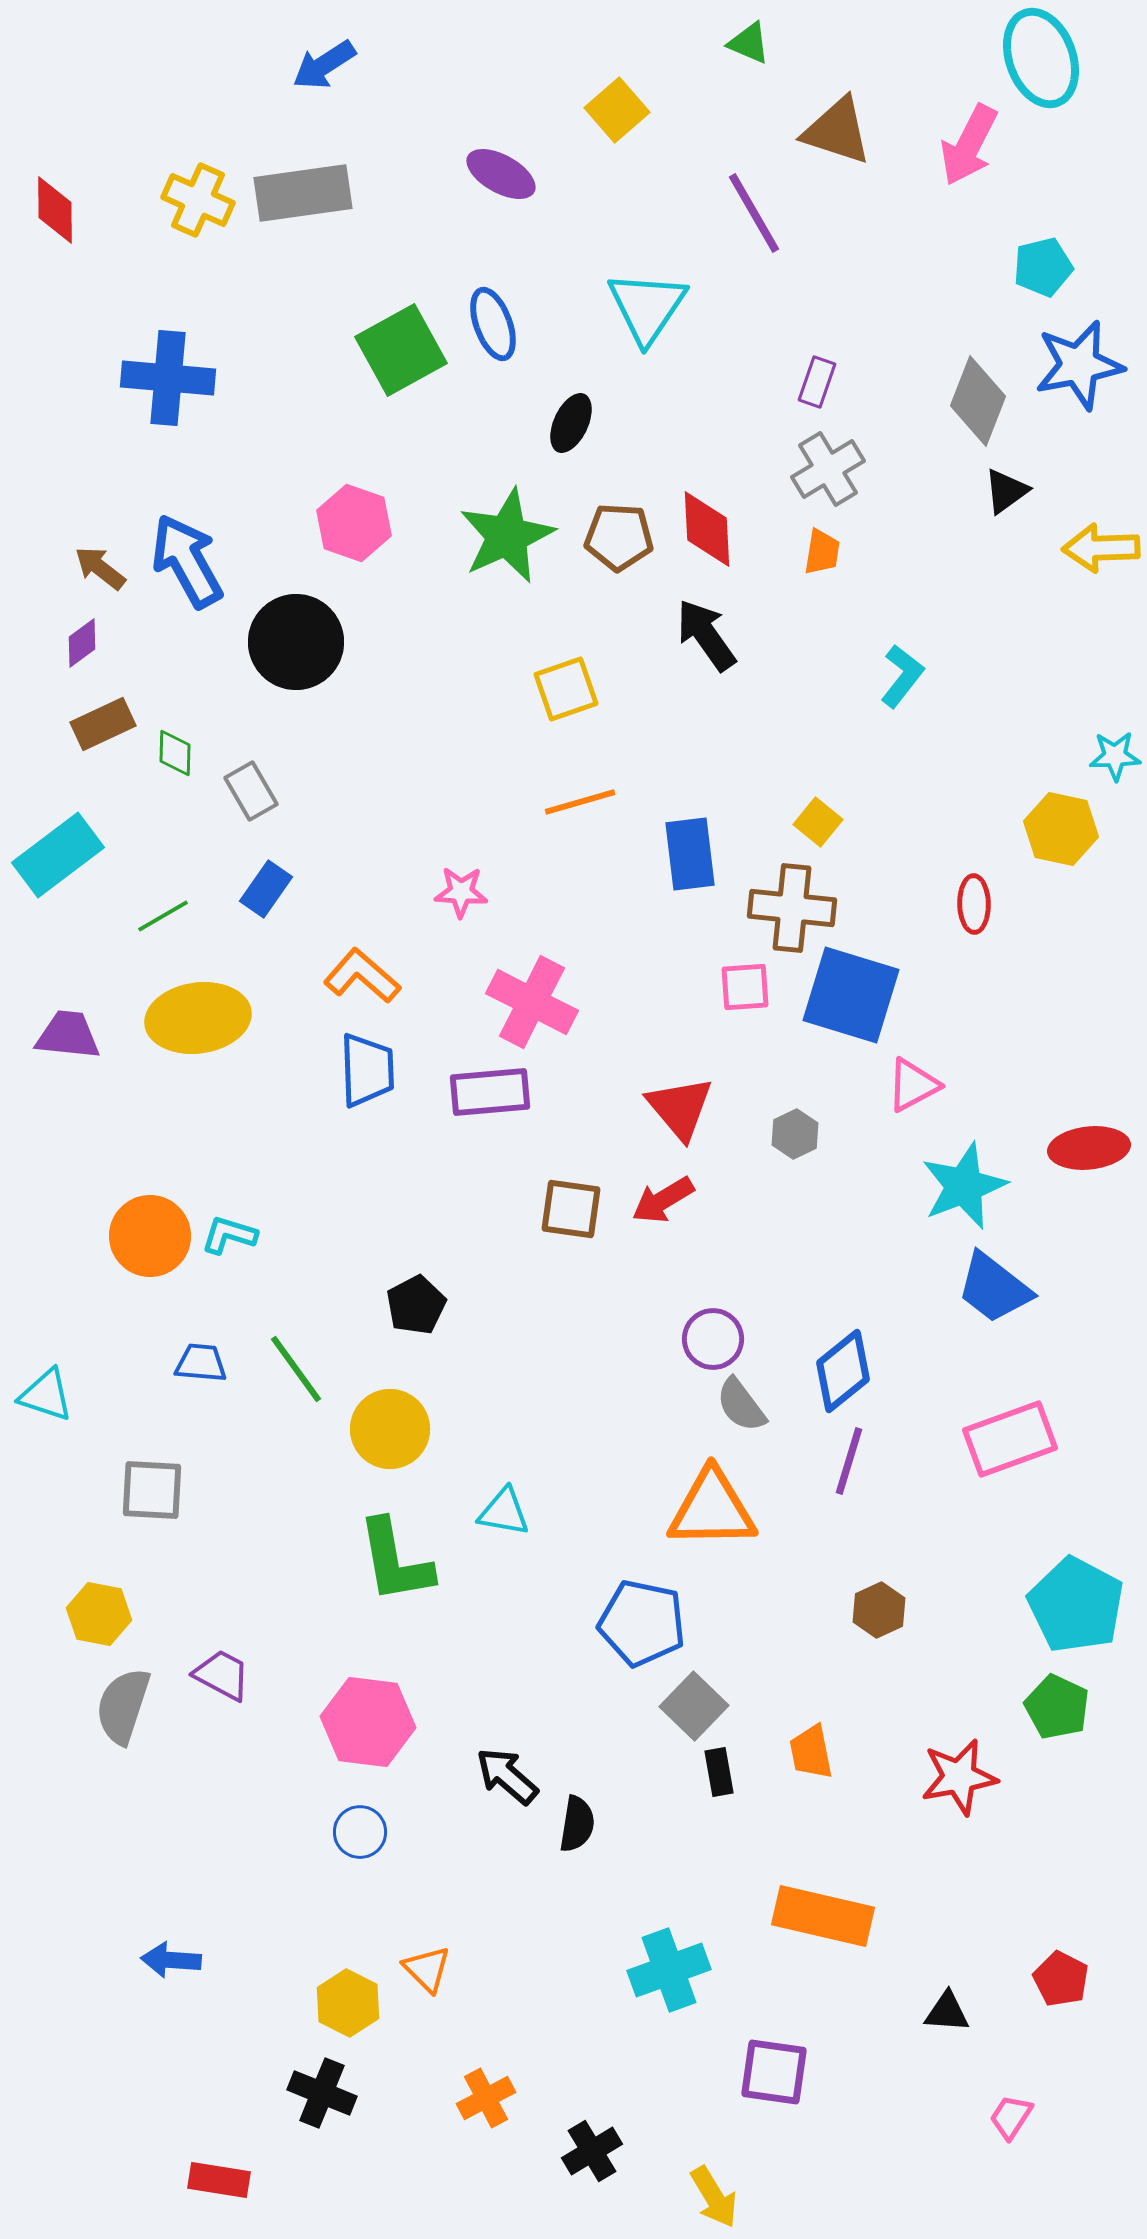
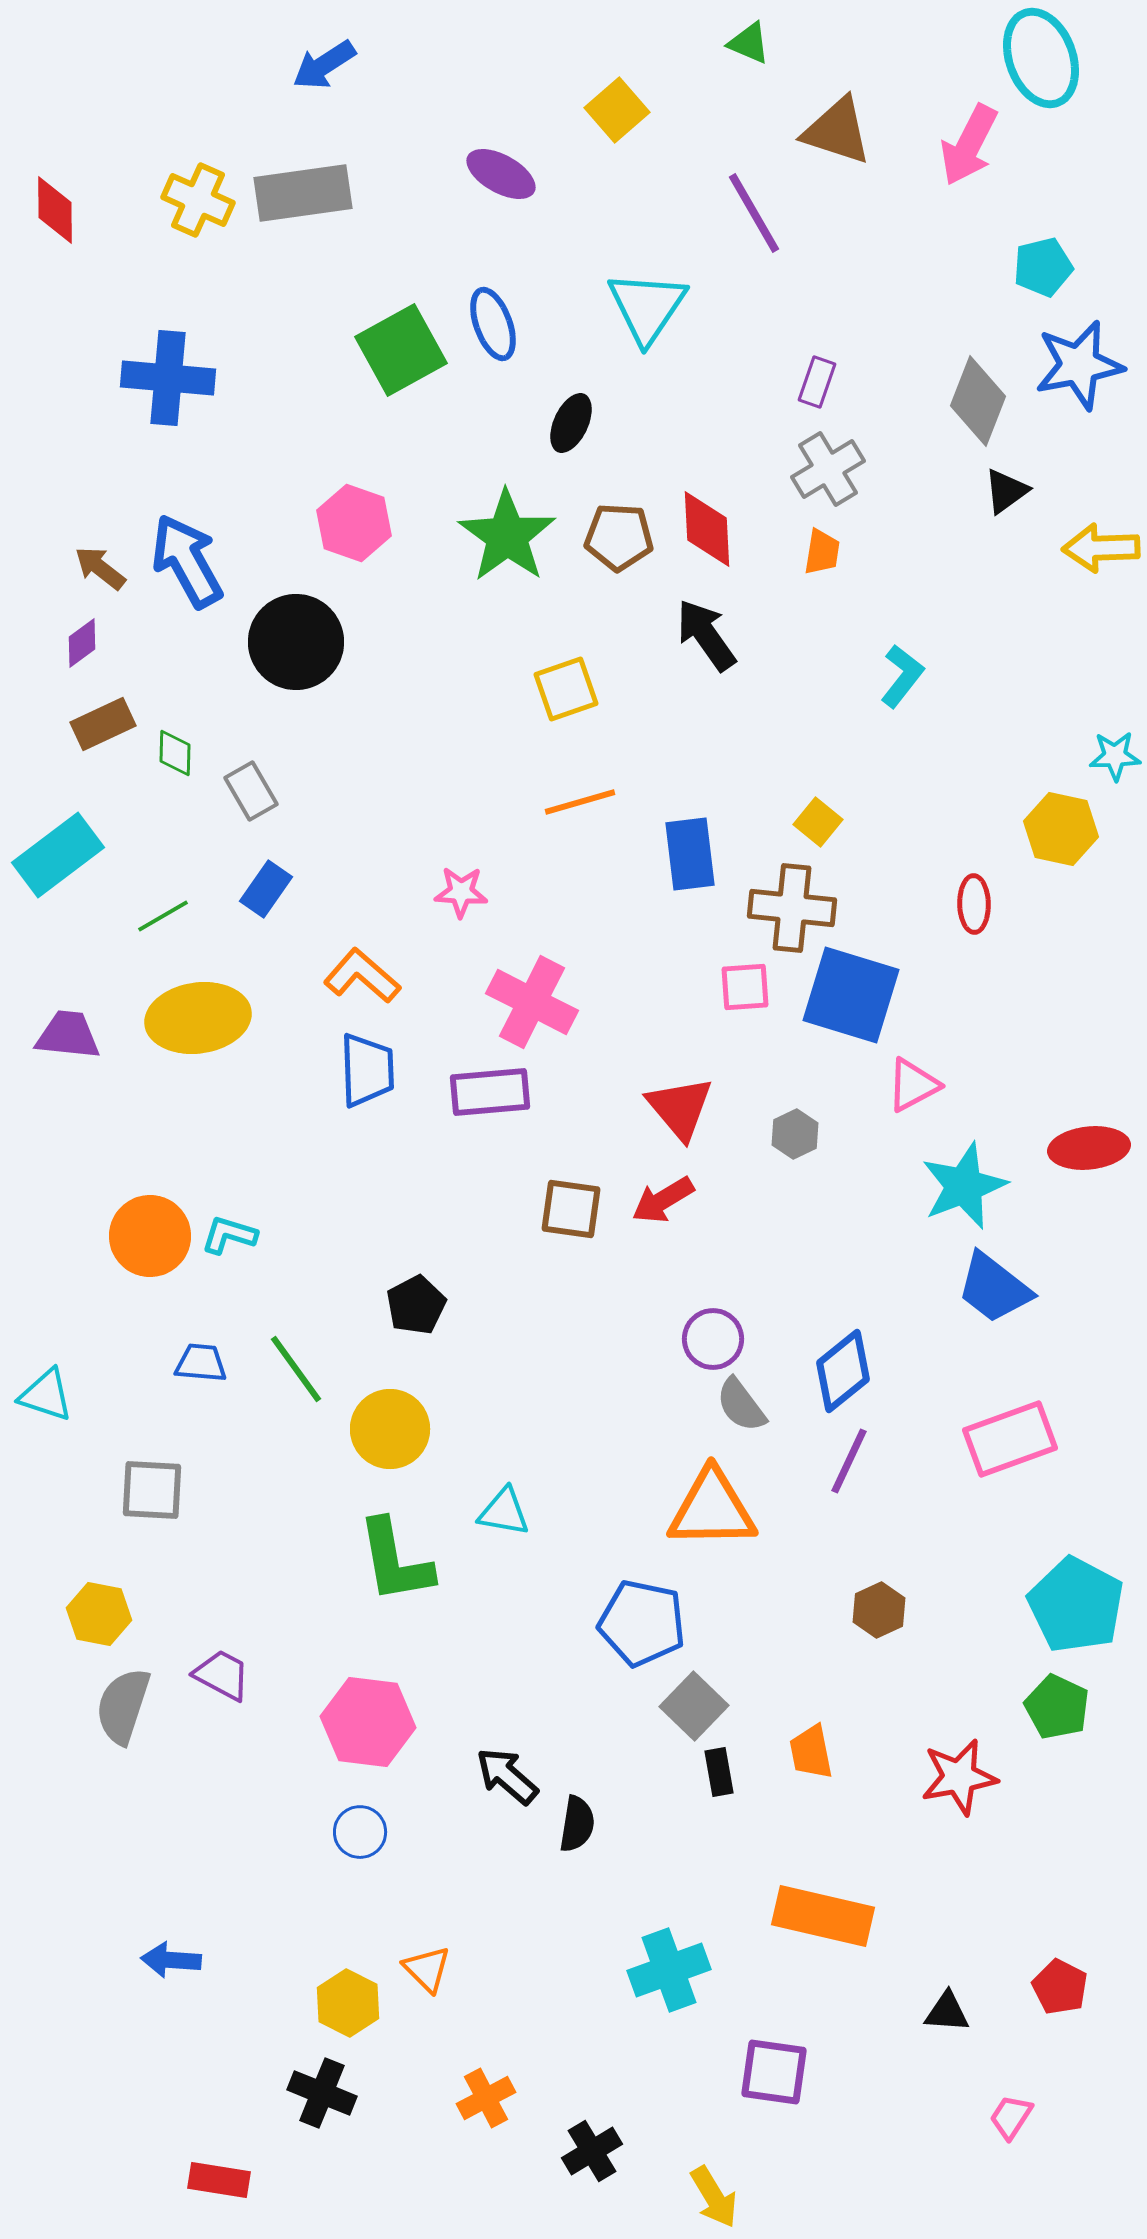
green star at (507, 536): rotated 12 degrees counterclockwise
purple line at (849, 1461): rotated 8 degrees clockwise
red pentagon at (1061, 1979): moved 1 px left, 8 px down
